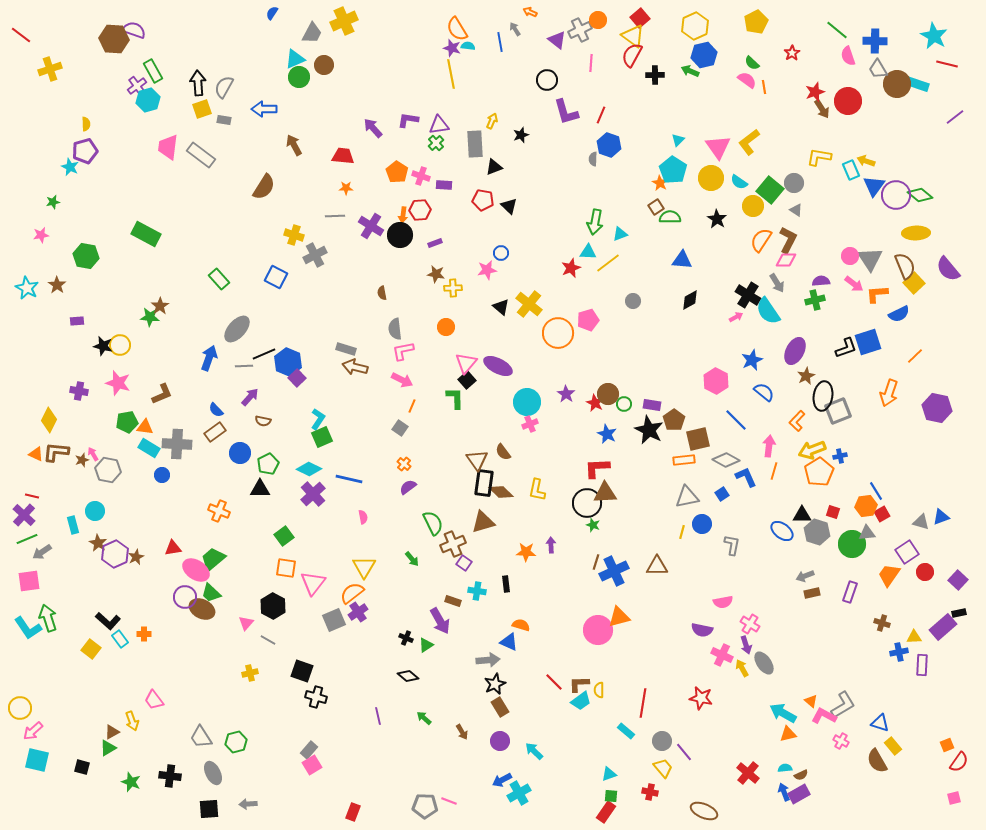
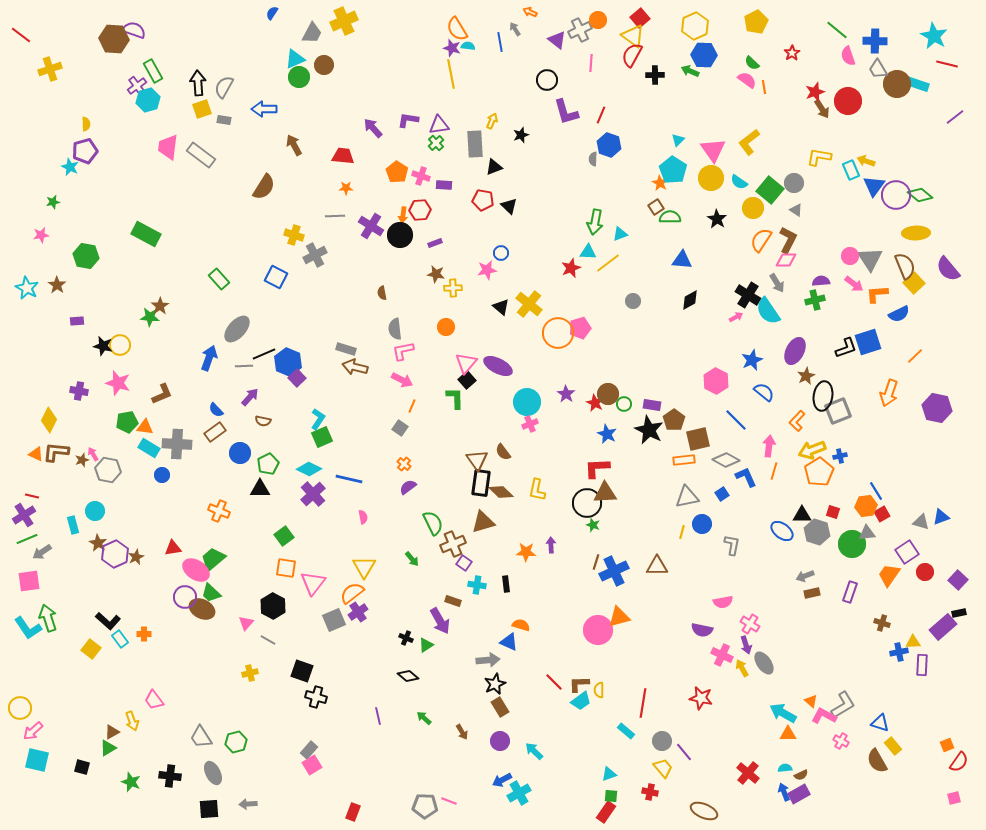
blue hexagon at (704, 55): rotated 15 degrees clockwise
pink triangle at (718, 147): moved 5 px left, 3 px down
yellow circle at (753, 206): moved 2 px down
pink pentagon at (588, 320): moved 8 px left, 8 px down
black rectangle at (484, 483): moved 3 px left
purple cross at (24, 515): rotated 15 degrees clockwise
cyan cross at (477, 591): moved 6 px up
yellow triangle at (914, 637): moved 1 px left, 5 px down
orange triangle at (788, 734): rotated 12 degrees clockwise
